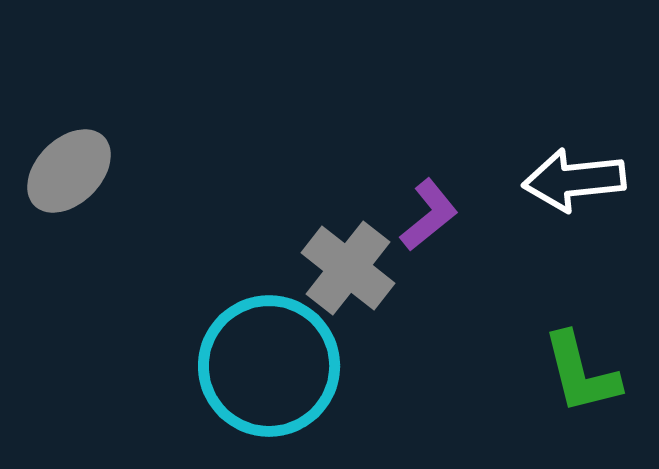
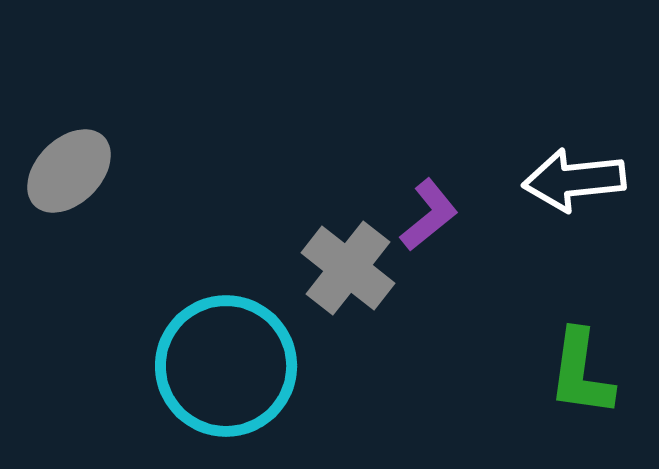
cyan circle: moved 43 px left
green L-shape: rotated 22 degrees clockwise
